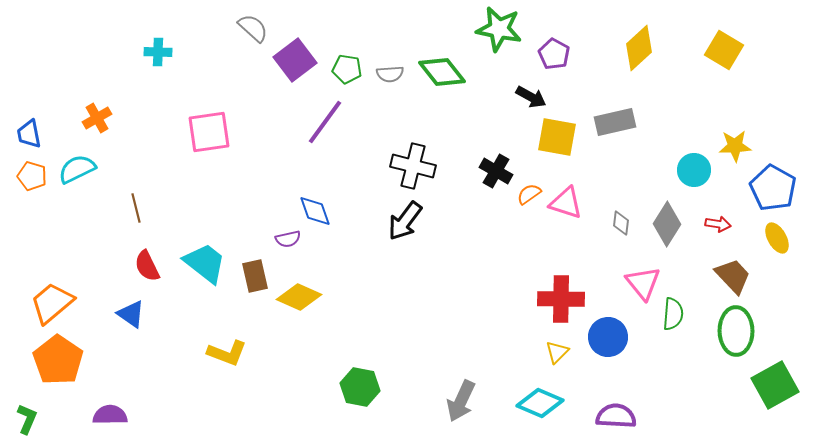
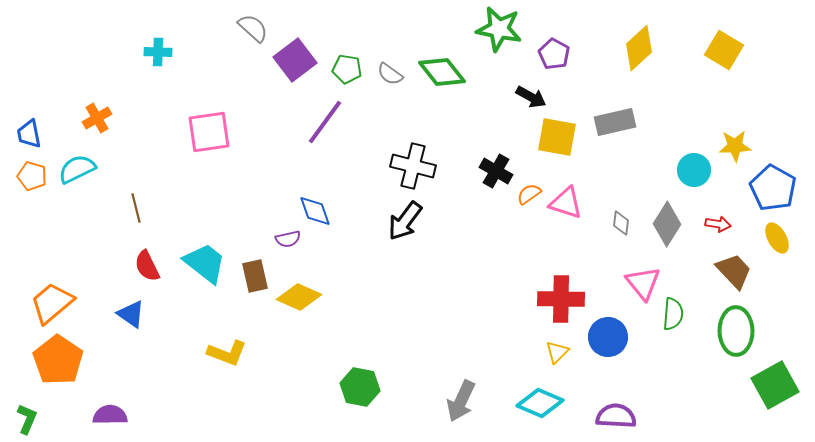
gray semicircle at (390, 74): rotated 40 degrees clockwise
brown trapezoid at (733, 276): moved 1 px right, 5 px up
